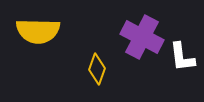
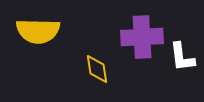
purple cross: rotated 30 degrees counterclockwise
yellow diamond: rotated 28 degrees counterclockwise
